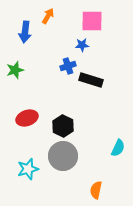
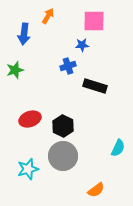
pink square: moved 2 px right
blue arrow: moved 1 px left, 2 px down
black rectangle: moved 4 px right, 6 px down
red ellipse: moved 3 px right, 1 px down
orange semicircle: rotated 138 degrees counterclockwise
